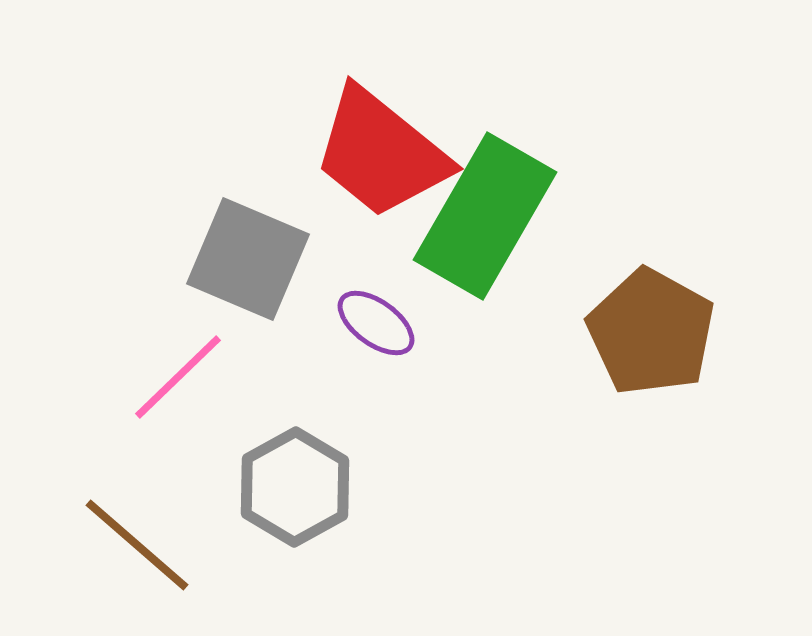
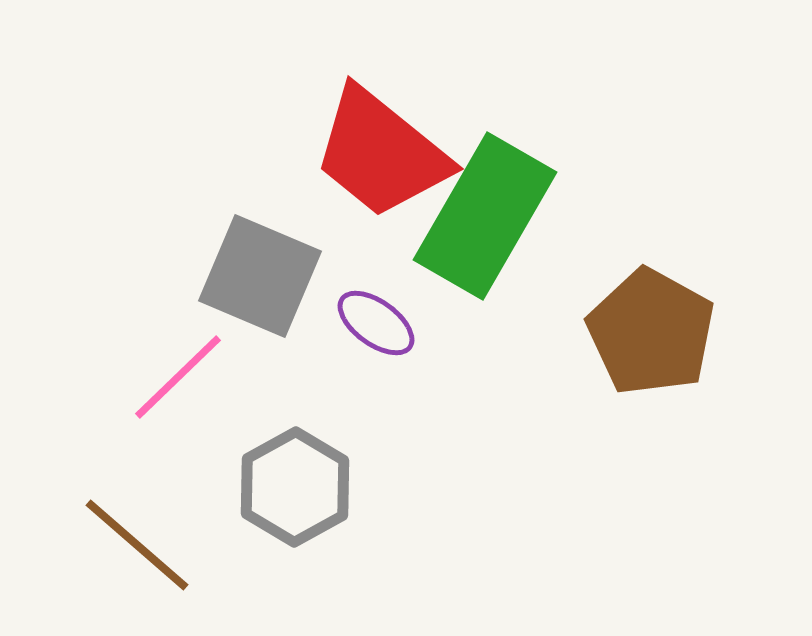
gray square: moved 12 px right, 17 px down
